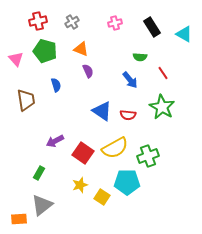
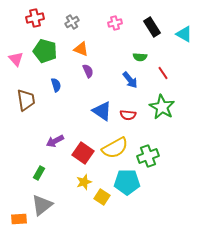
red cross: moved 3 px left, 3 px up
yellow star: moved 4 px right, 3 px up
